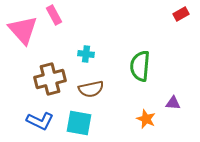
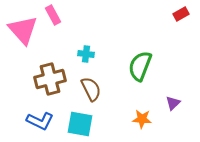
pink rectangle: moved 1 px left
green semicircle: rotated 16 degrees clockwise
brown semicircle: rotated 105 degrees counterclockwise
purple triangle: rotated 49 degrees counterclockwise
orange star: moved 4 px left; rotated 18 degrees counterclockwise
cyan square: moved 1 px right, 1 px down
